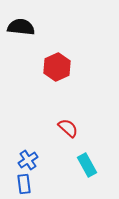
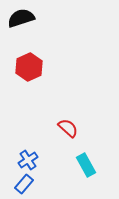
black semicircle: moved 9 px up; rotated 24 degrees counterclockwise
red hexagon: moved 28 px left
cyan rectangle: moved 1 px left
blue rectangle: rotated 48 degrees clockwise
